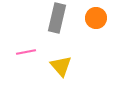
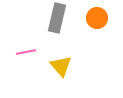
orange circle: moved 1 px right
